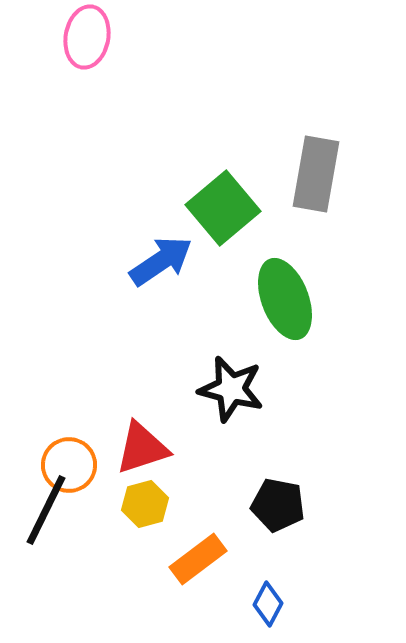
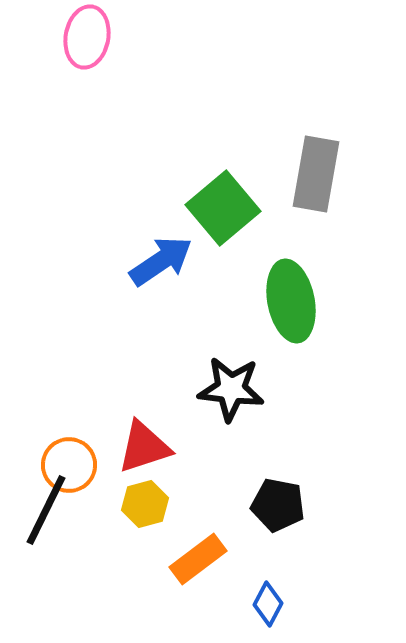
green ellipse: moved 6 px right, 2 px down; rotated 10 degrees clockwise
black star: rotated 8 degrees counterclockwise
red triangle: moved 2 px right, 1 px up
